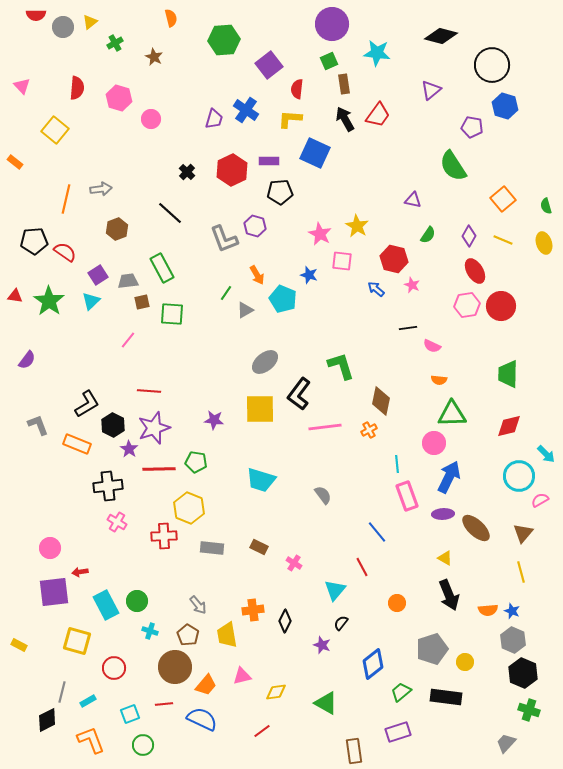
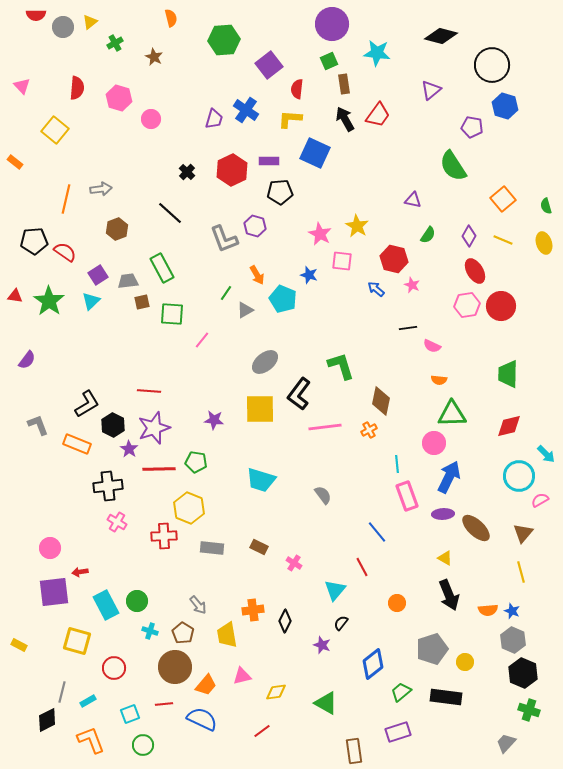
pink line at (128, 340): moved 74 px right
brown pentagon at (188, 635): moved 5 px left, 2 px up
